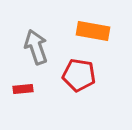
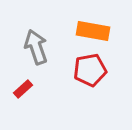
red pentagon: moved 11 px right, 5 px up; rotated 20 degrees counterclockwise
red rectangle: rotated 36 degrees counterclockwise
